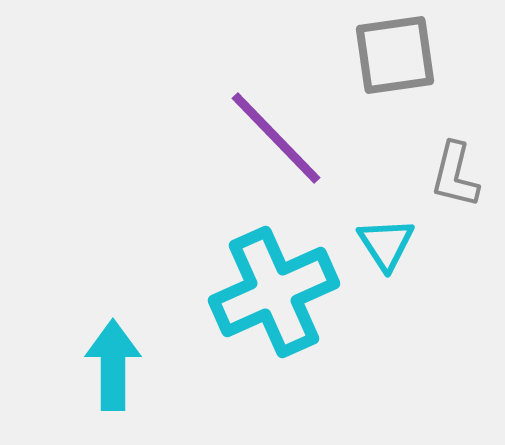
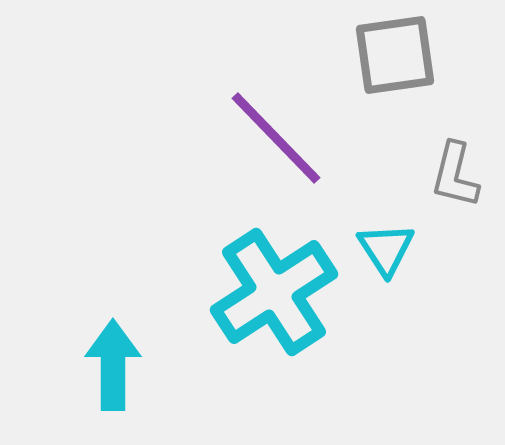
cyan triangle: moved 5 px down
cyan cross: rotated 9 degrees counterclockwise
